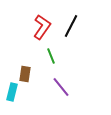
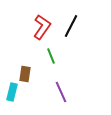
purple line: moved 5 px down; rotated 15 degrees clockwise
